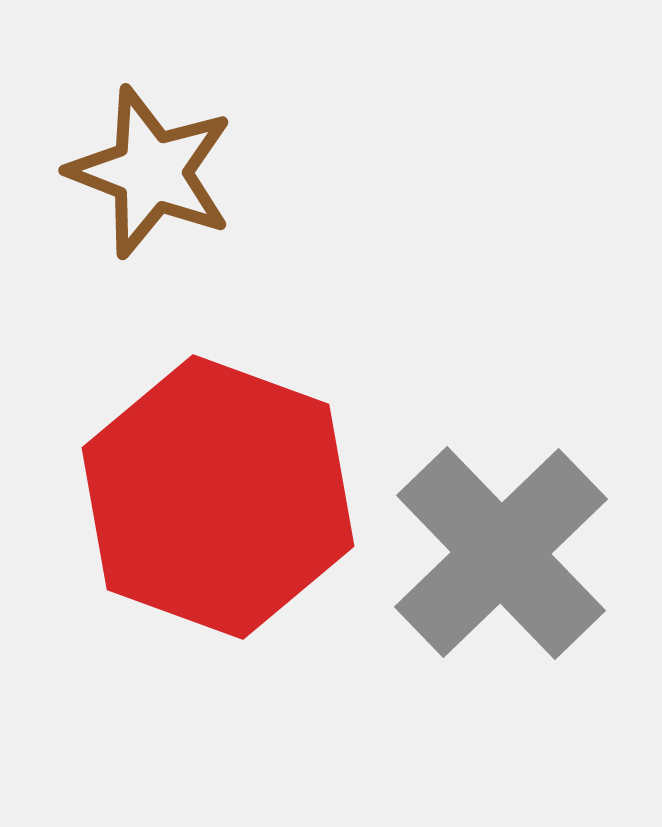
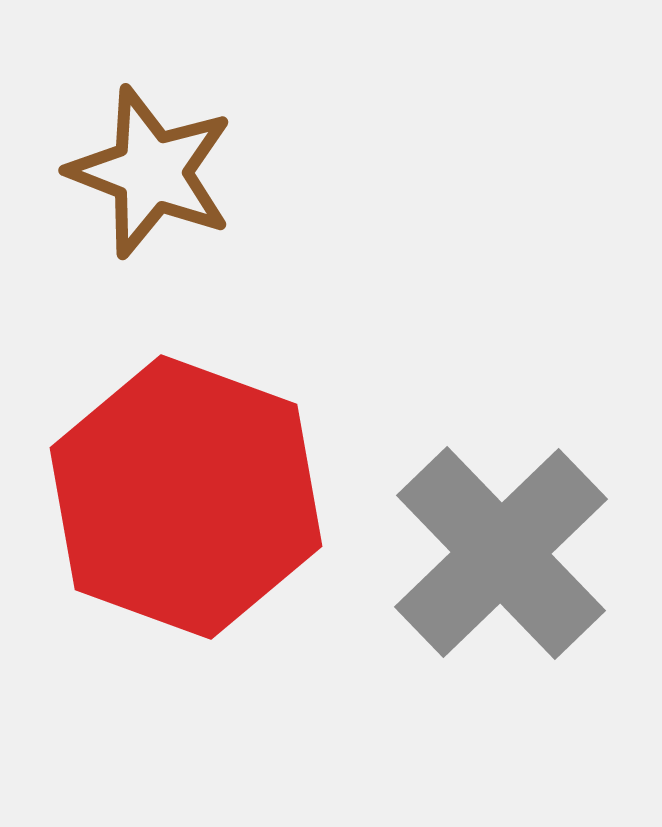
red hexagon: moved 32 px left
